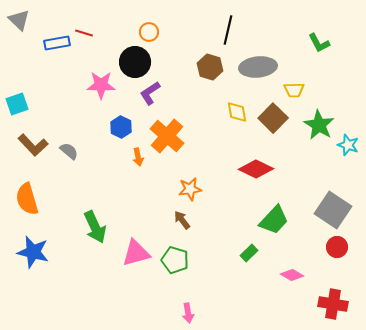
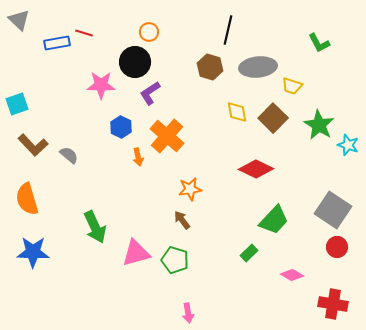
yellow trapezoid: moved 2 px left, 4 px up; rotated 20 degrees clockwise
gray semicircle: moved 4 px down
blue star: rotated 12 degrees counterclockwise
